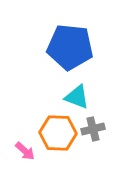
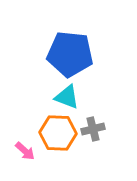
blue pentagon: moved 7 px down
cyan triangle: moved 10 px left
